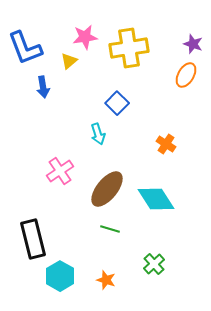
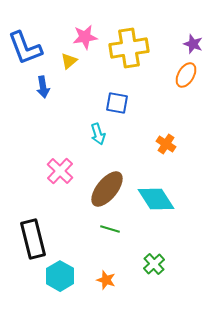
blue square: rotated 35 degrees counterclockwise
pink cross: rotated 12 degrees counterclockwise
